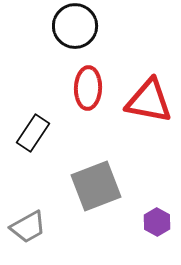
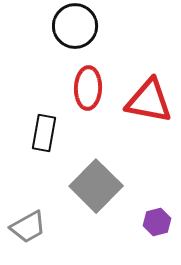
black rectangle: moved 11 px right; rotated 24 degrees counterclockwise
gray square: rotated 24 degrees counterclockwise
purple hexagon: rotated 16 degrees clockwise
